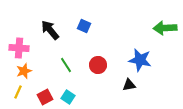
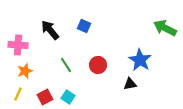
green arrow: rotated 30 degrees clockwise
pink cross: moved 1 px left, 3 px up
blue star: rotated 20 degrees clockwise
orange star: moved 1 px right
black triangle: moved 1 px right, 1 px up
yellow line: moved 2 px down
